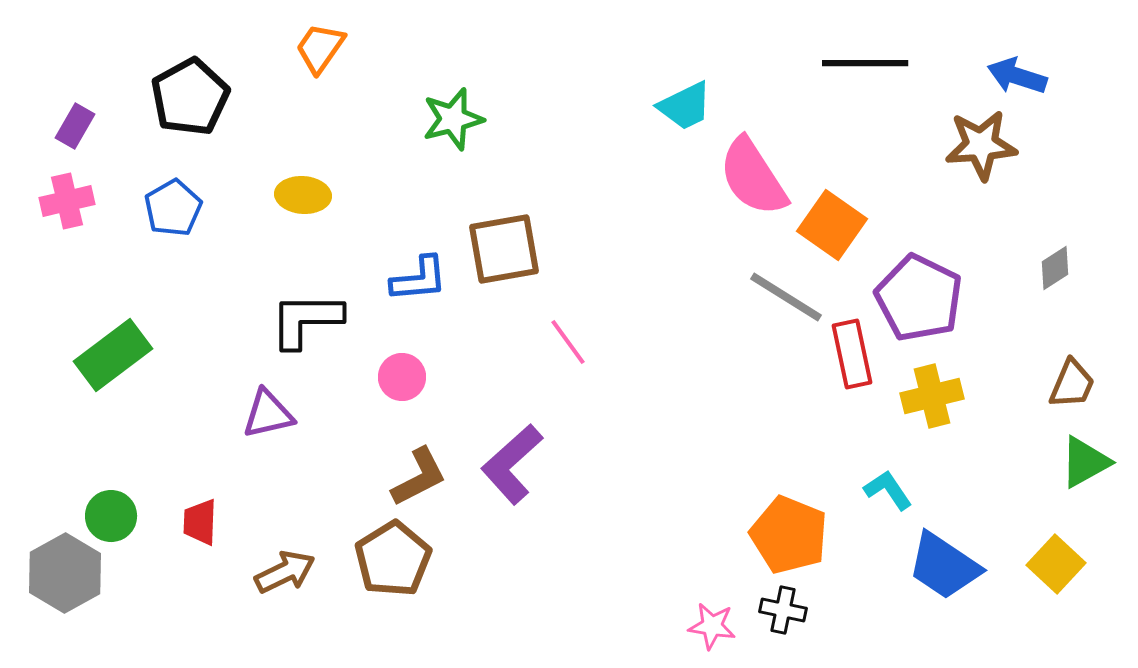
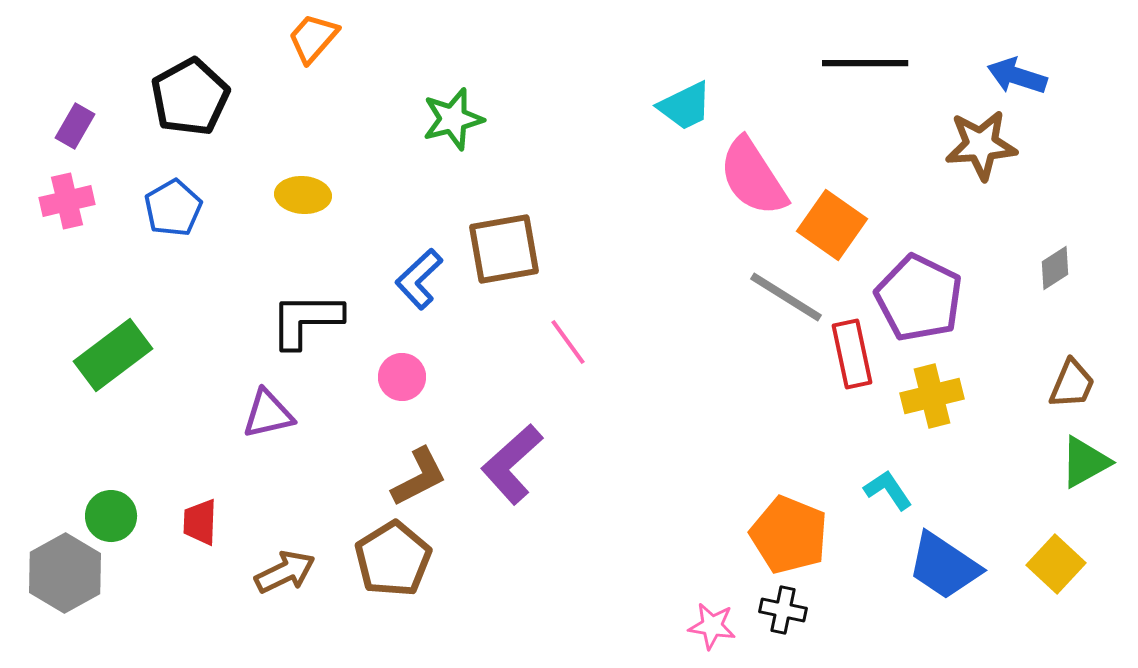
orange trapezoid: moved 7 px left, 10 px up; rotated 6 degrees clockwise
blue L-shape: rotated 142 degrees clockwise
